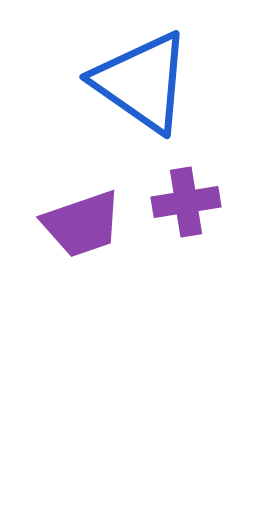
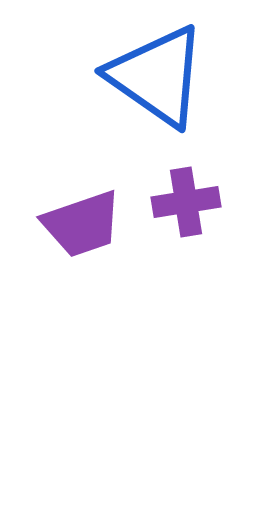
blue triangle: moved 15 px right, 6 px up
